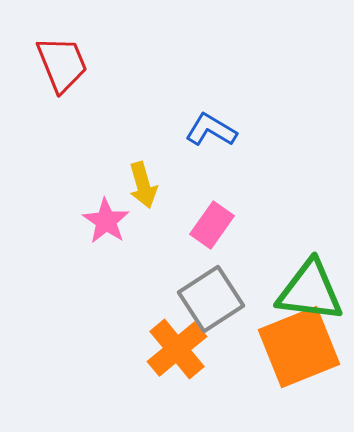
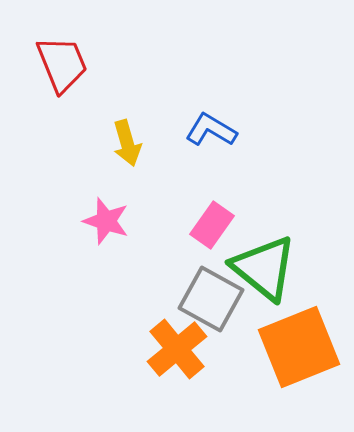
yellow arrow: moved 16 px left, 42 px up
pink star: rotated 15 degrees counterclockwise
green triangle: moved 46 px left, 23 px up; rotated 32 degrees clockwise
gray square: rotated 28 degrees counterclockwise
